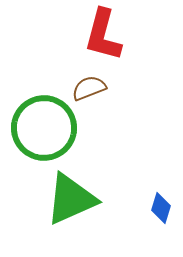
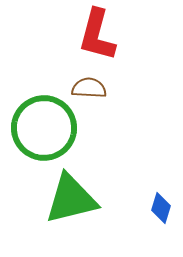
red L-shape: moved 6 px left
brown semicircle: rotated 24 degrees clockwise
green triangle: rotated 10 degrees clockwise
